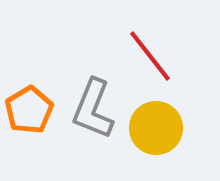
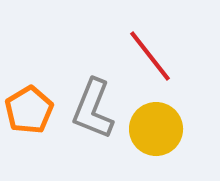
yellow circle: moved 1 px down
